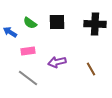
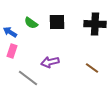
green semicircle: moved 1 px right
pink rectangle: moved 16 px left; rotated 64 degrees counterclockwise
purple arrow: moved 7 px left
brown line: moved 1 px right, 1 px up; rotated 24 degrees counterclockwise
